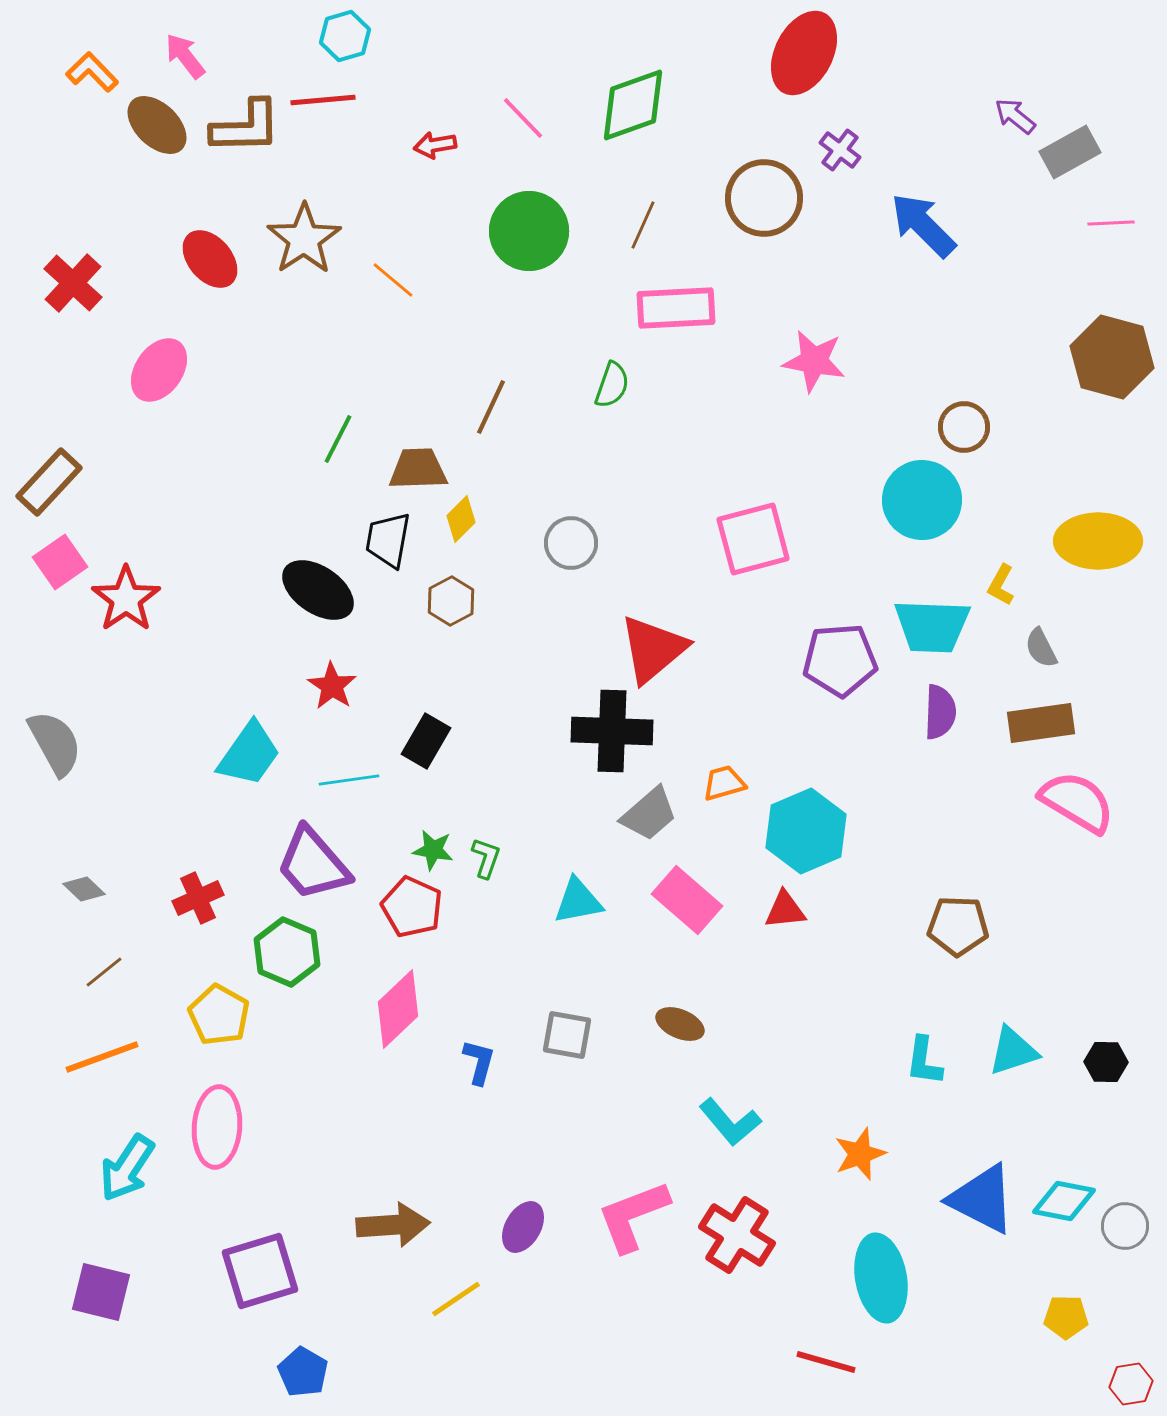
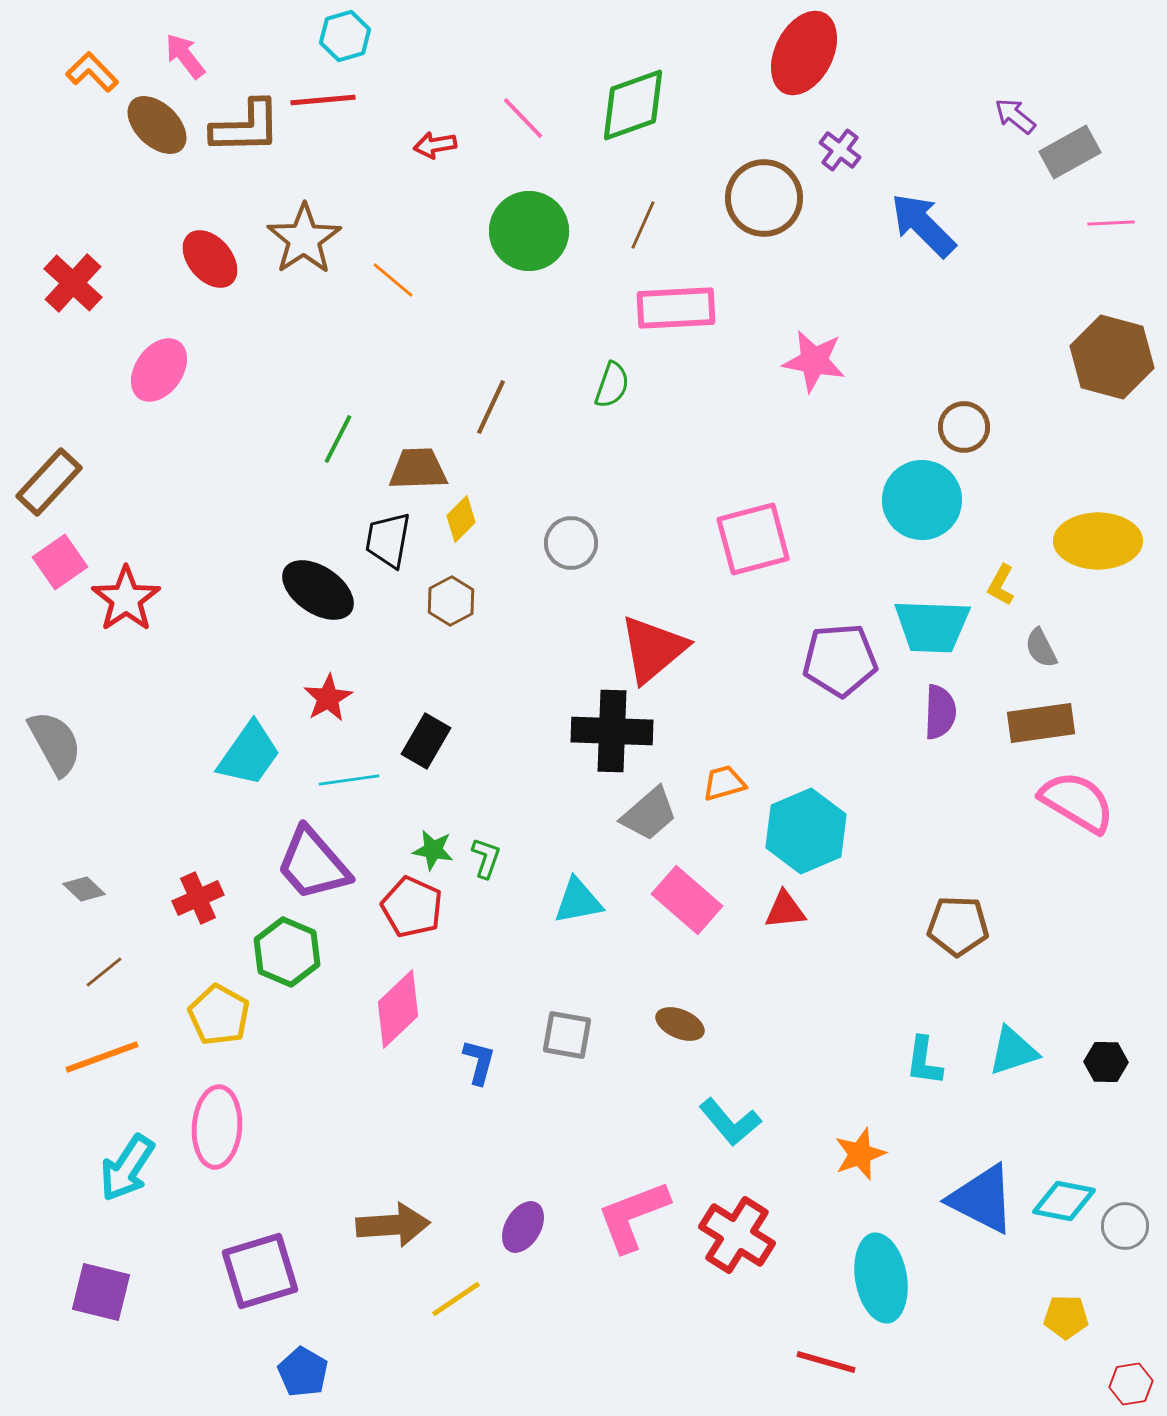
red star at (332, 686): moved 4 px left, 12 px down; rotated 9 degrees clockwise
